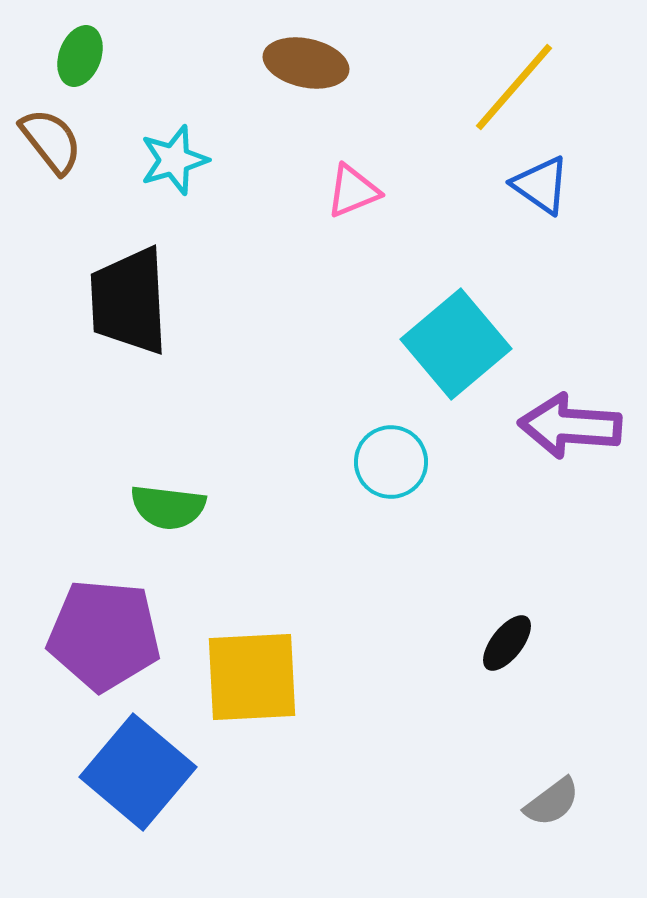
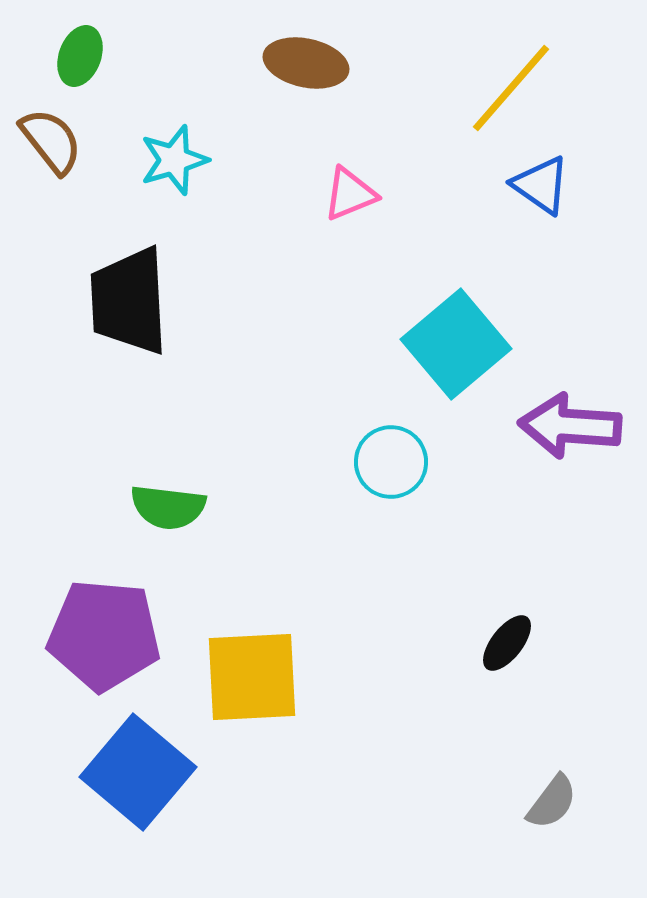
yellow line: moved 3 px left, 1 px down
pink triangle: moved 3 px left, 3 px down
gray semicircle: rotated 16 degrees counterclockwise
